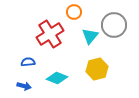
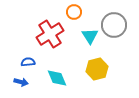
cyan triangle: rotated 12 degrees counterclockwise
cyan diamond: rotated 45 degrees clockwise
blue arrow: moved 3 px left, 4 px up
